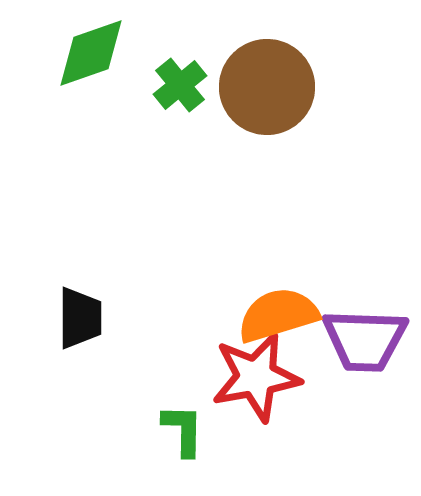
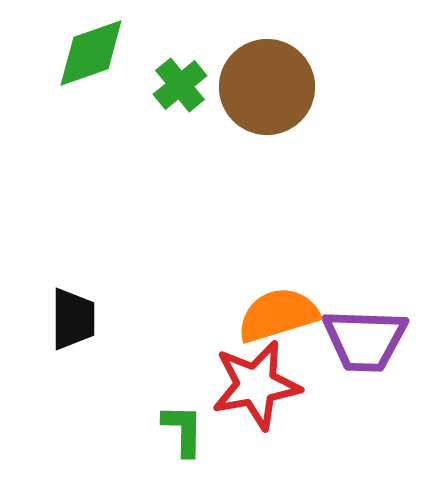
black trapezoid: moved 7 px left, 1 px down
red star: moved 8 px down
